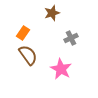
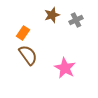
brown star: moved 2 px down
gray cross: moved 5 px right, 18 px up
pink star: moved 4 px right, 1 px up
